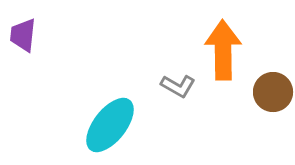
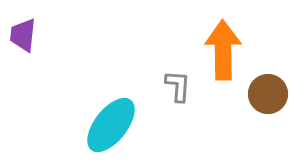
gray L-shape: rotated 116 degrees counterclockwise
brown circle: moved 5 px left, 2 px down
cyan ellipse: moved 1 px right
